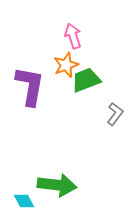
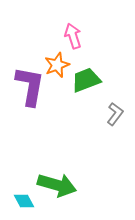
orange star: moved 9 px left
green arrow: rotated 9 degrees clockwise
